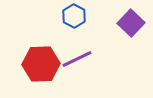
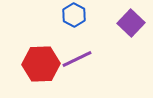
blue hexagon: moved 1 px up
